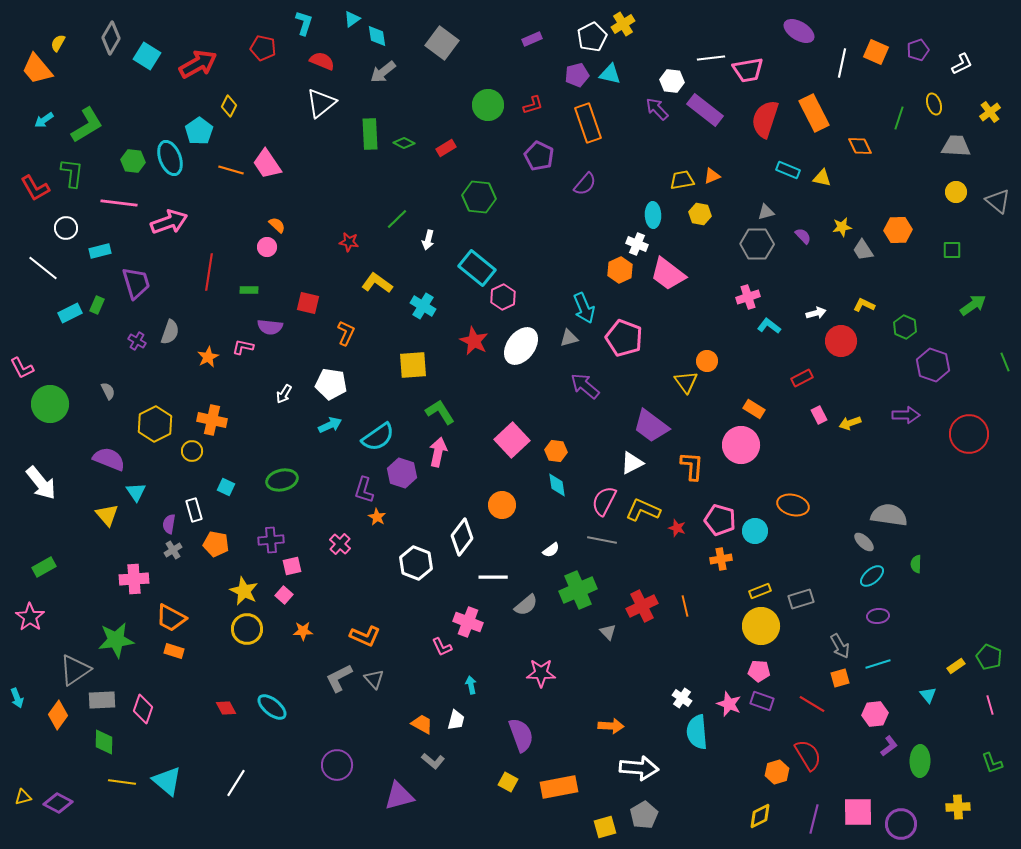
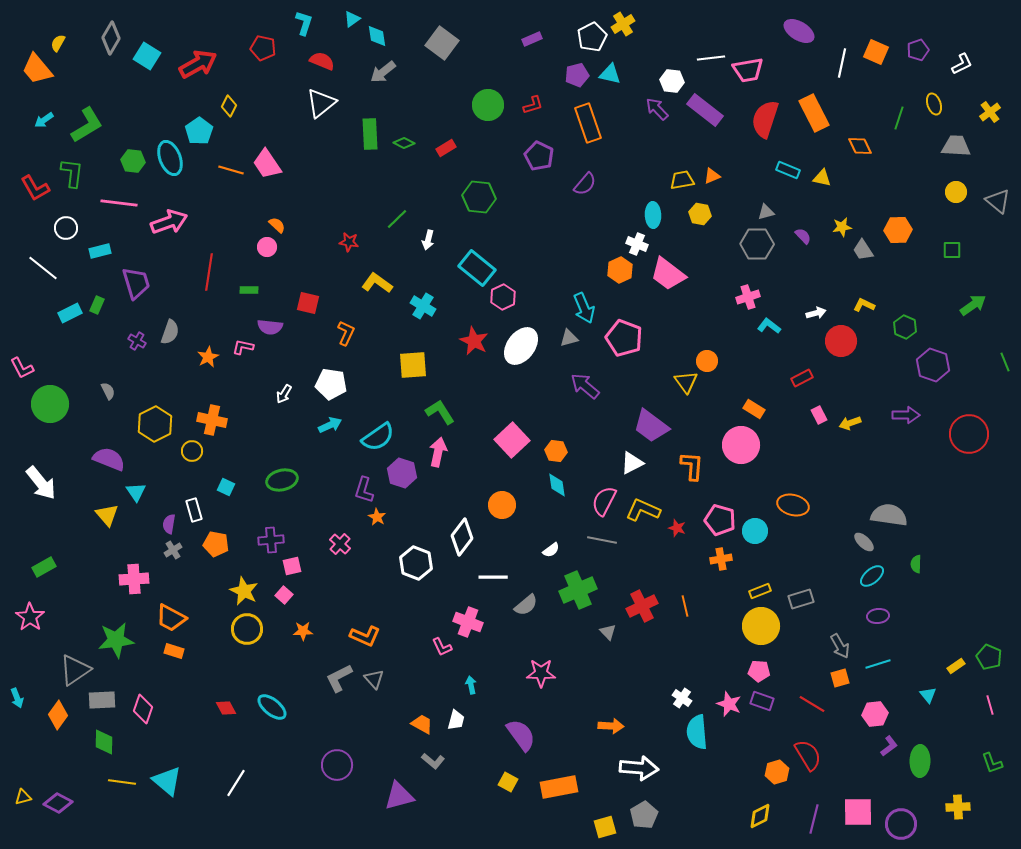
purple semicircle at (521, 735): rotated 16 degrees counterclockwise
